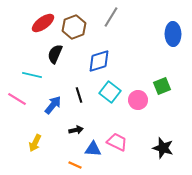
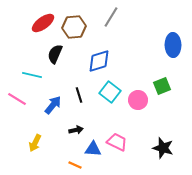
brown hexagon: rotated 15 degrees clockwise
blue ellipse: moved 11 px down
